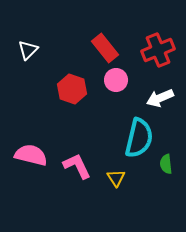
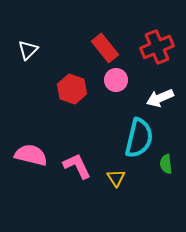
red cross: moved 1 px left, 3 px up
